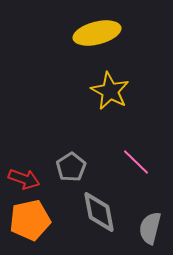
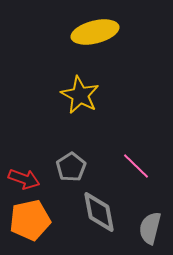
yellow ellipse: moved 2 px left, 1 px up
yellow star: moved 30 px left, 4 px down
pink line: moved 4 px down
